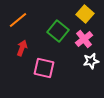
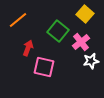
pink cross: moved 3 px left, 3 px down
red arrow: moved 6 px right
pink square: moved 1 px up
